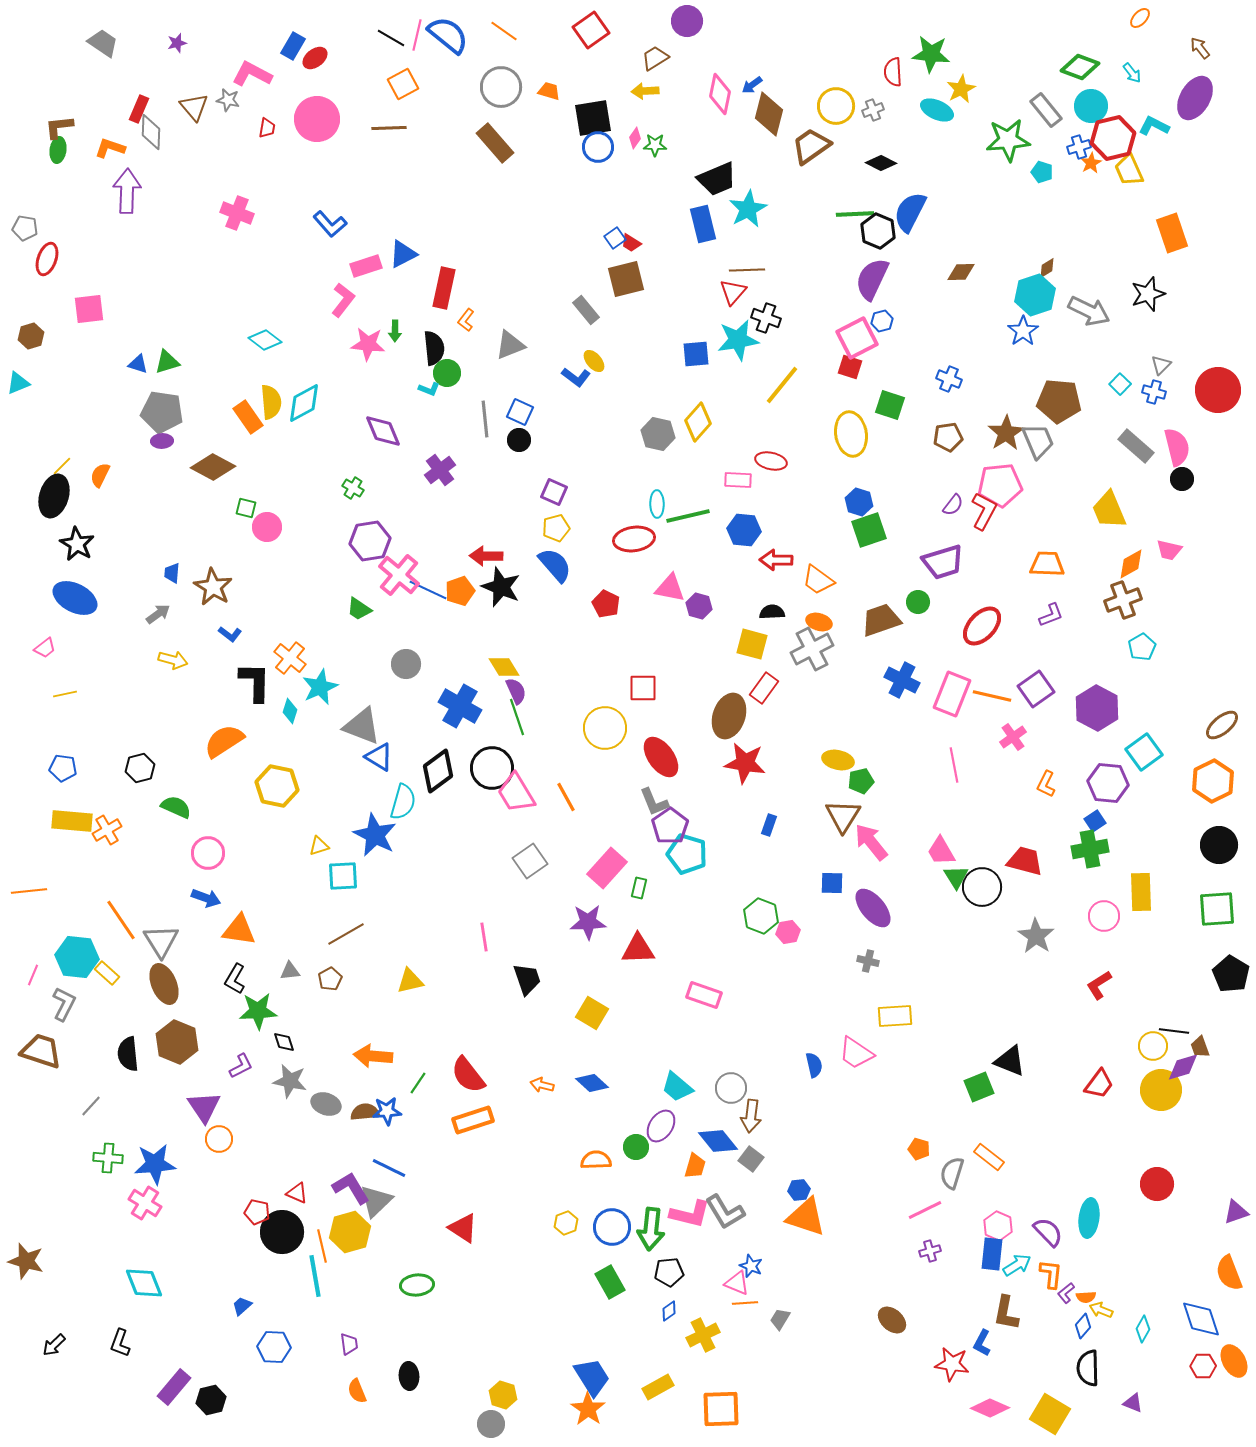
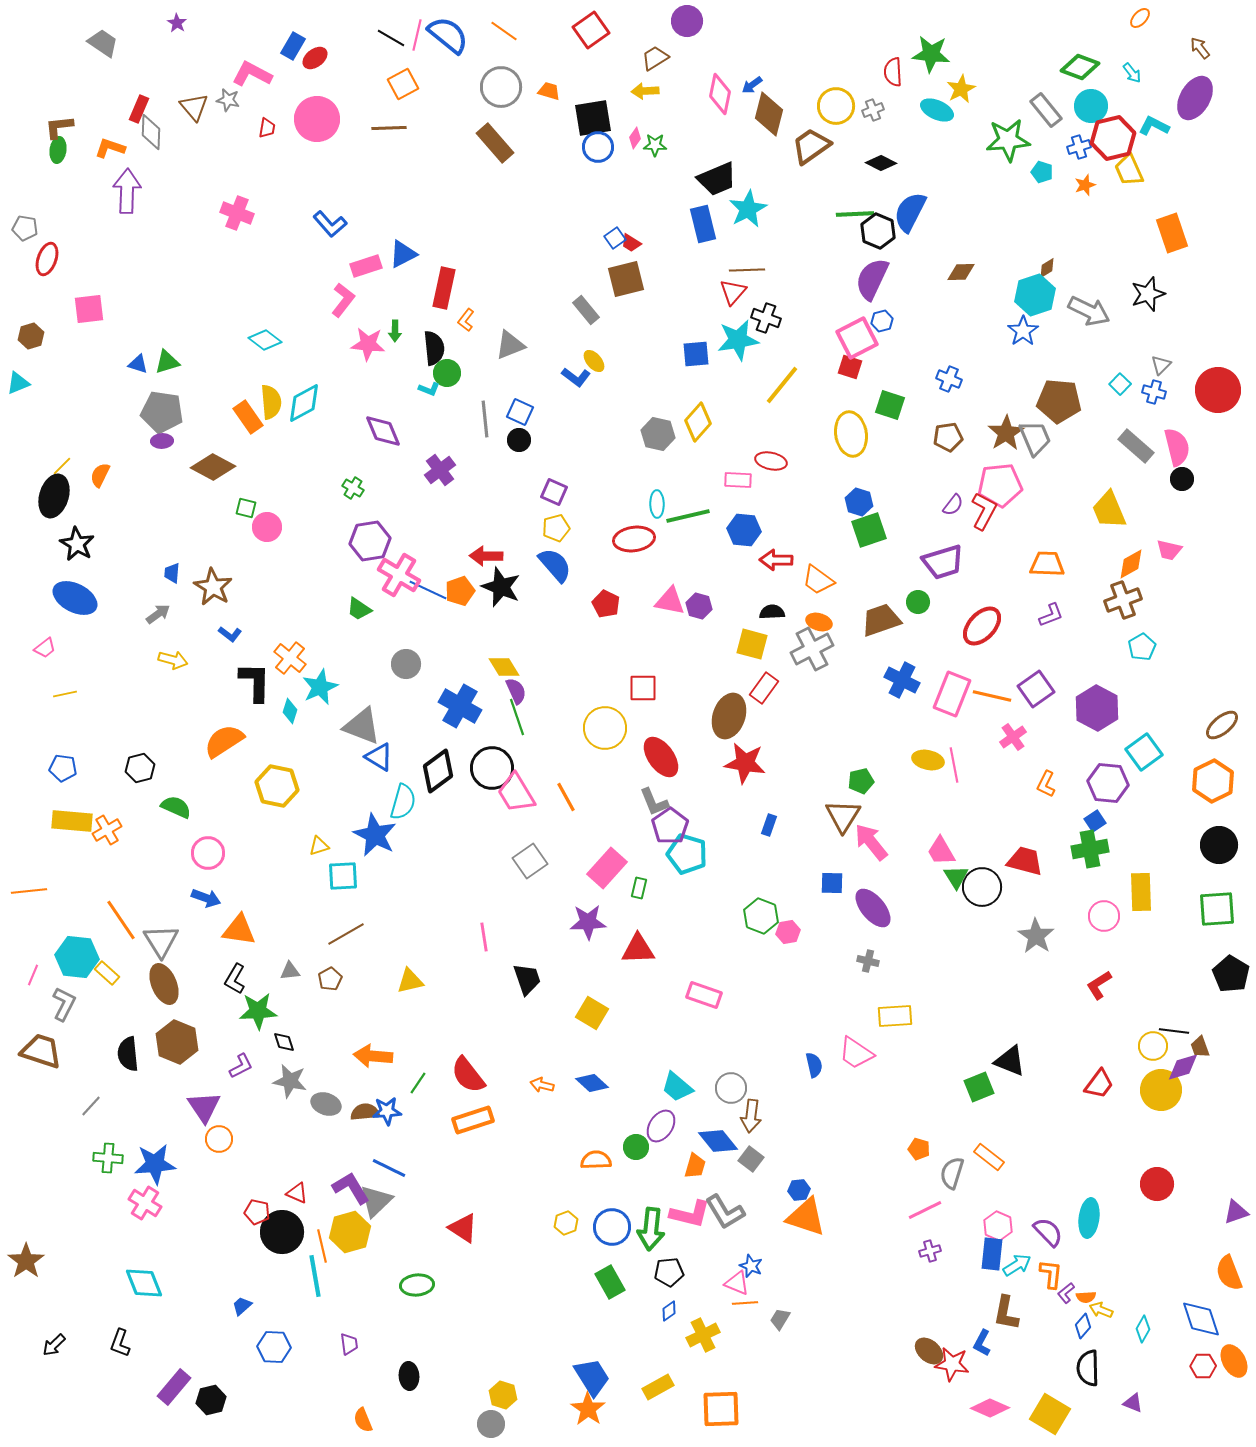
purple star at (177, 43): moved 20 px up; rotated 24 degrees counterclockwise
orange star at (1091, 163): moved 6 px left, 22 px down; rotated 10 degrees clockwise
gray trapezoid at (1038, 441): moved 3 px left, 3 px up
pink cross at (399, 575): rotated 9 degrees counterclockwise
pink triangle at (670, 588): moved 13 px down
yellow ellipse at (838, 760): moved 90 px right
brown star at (26, 1261): rotated 21 degrees clockwise
brown ellipse at (892, 1320): moved 37 px right, 31 px down
orange semicircle at (357, 1391): moved 6 px right, 29 px down
